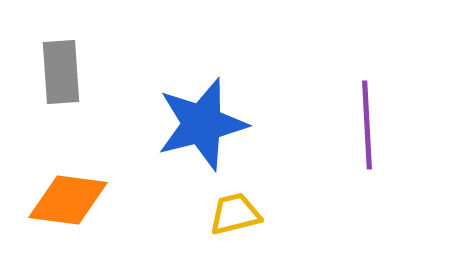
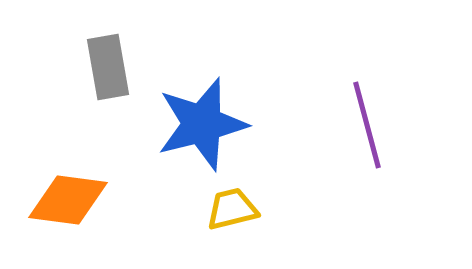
gray rectangle: moved 47 px right, 5 px up; rotated 6 degrees counterclockwise
purple line: rotated 12 degrees counterclockwise
yellow trapezoid: moved 3 px left, 5 px up
